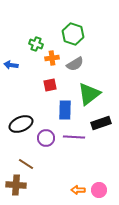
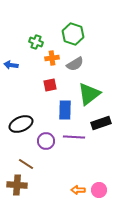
green cross: moved 2 px up
purple circle: moved 3 px down
brown cross: moved 1 px right
